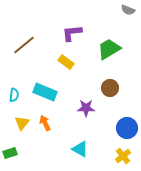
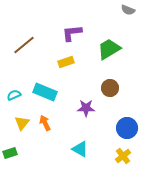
yellow rectangle: rotated 56 degrees counterclockwise
cyan semicircle: rotated 120 degrees counterclockwise
